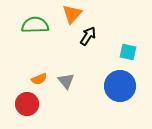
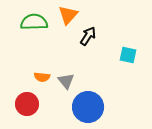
orange triangle: moved 4 px left, 1 px down
green semicircle: moved 1 px left, 3 px up
cyan square: moved 3 px down
orange semicircle: moved 3 px right, 2 px up; rotated 28 degrees clockwise
blue circle: moved 32 px left, 21 px down
